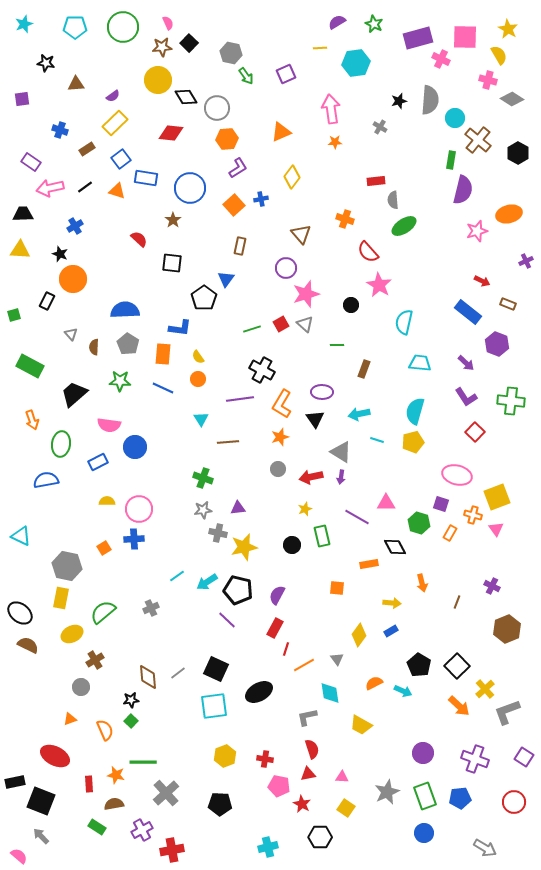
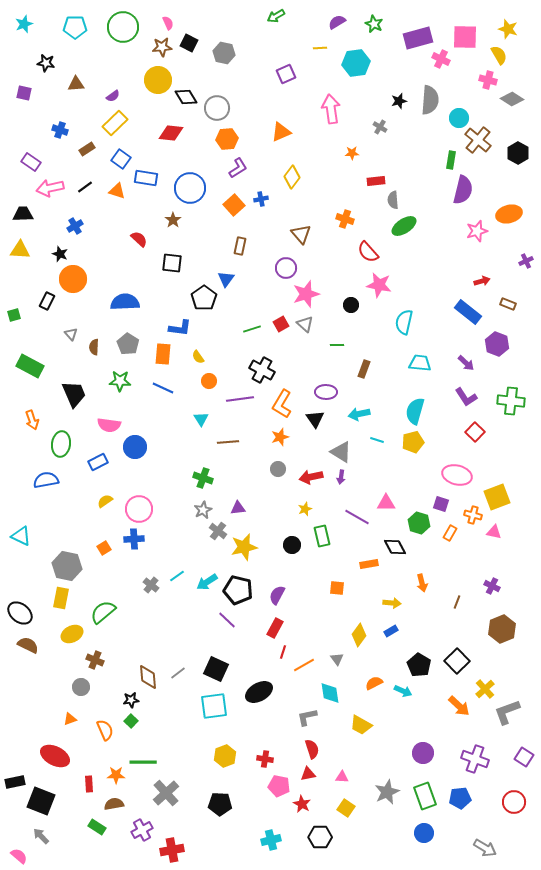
yellow star at (508, 29): rotated 12 degrees counterclockwise
black square at (189, 43): rotated 18 degrees counterclockwise
gray hexagon at (231, 53): moved 7 px left
green arrow at (246, 76): moved 30 px right, 60 px up; rotated 96 degrees clockwise
purple square at (22, 99): moved 2 px right, 6 px up; rotated 21 degrees clockwise
cyan circle at (455, 118): moved 4 px right
orange star at (335, 142): moved 17 px right, 11 px down
blue square at (121, 159): rotated 18 degrees counterclockwise
red arrow at (482, 281): rotated 42 degrees counterclockwise
pink star at (379, 285): rotated 20 degrees counterclockwise
blue semicircle at (125, 310): moved 8 px up
orange circle at (198, 379): moved 11 px right, 2 px down
purple ellipse at (322, 392): moved 4 px right
black trapezoid at (74, 394): rotated 108 degrees clockwise
yellow semicircle at (107, 501): moved 2 px left; rotated 35 degrees counterclockwise
gray star at (203, 510): rotated 18 degrees counterclockwise
pink triangle at (496, 529): moved 2 px left, 3 px down; rotated 42 degrees counterclockwise
gray cross at (218, 533): moved 2 px up; rotated 24 degrees clockwise
gray cross at (151, 608): moved 23 px up; rotated 28 degrees counterclockwise
brown hexagon at (507, 629): moved 5 px left
red line at (286, 649): moved 3 px left, 3 px down
brown cross at (95, 660): rotated 36 degrees counterclockwise
black square at (457, 666): moved 5 px up
orange star at (116, 775): rotated 12 degrees counterclockwise
cyan cross at (268, 847): moved 3 px right, 7 px up
